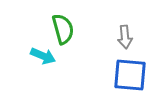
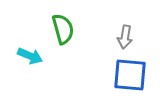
gray arrow: rotated 15 degrees clockwise
cyan arrow: moved 13 px left
